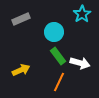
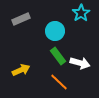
cyan star: moved 1 px left, 1 px up
cyan circle: moved 1 px right, 1 px up
orange line: rotated 72 degrees counterclockwise
